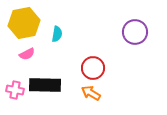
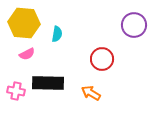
yellow hexagon: rotated 16 degrees clockwise
purple circle: moved 1 px left, 7 px up
red circle: moved 9 px right, 9 px up
black rectangle: moved 3 px right, 2 px up
pink cross: moved 1 px right, 1 px down
